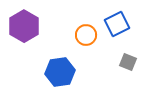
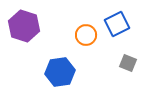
purple hexagon: rotated 12 degrees counterclockwise
gray square: moved 1 px down
